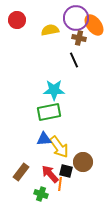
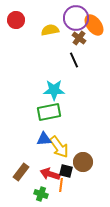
red circle: moved 1 px left
brown cross: rotated 24 degrees clockwise
red arrow: rotated 30 degrees counterclockwise
orange line: moved 1 px right, 1 px down
